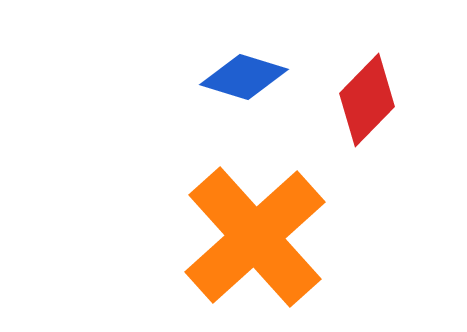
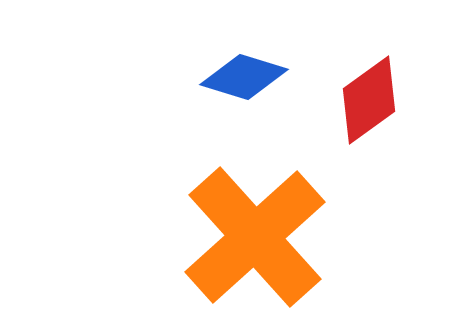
red diamond: moved 2 px right; rotated 10 degrees clockwise
